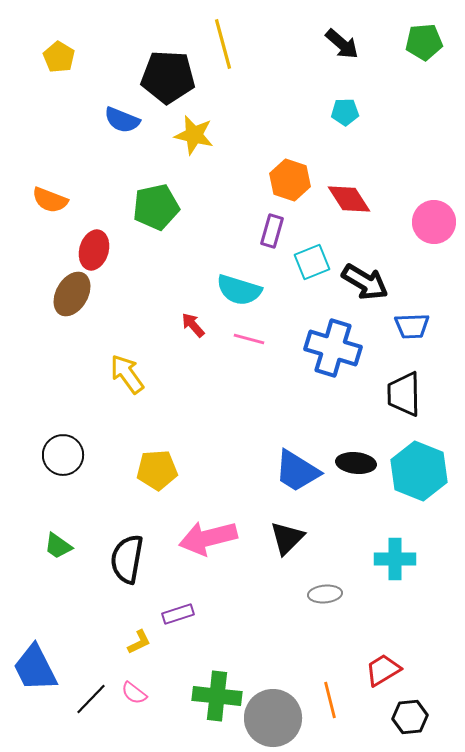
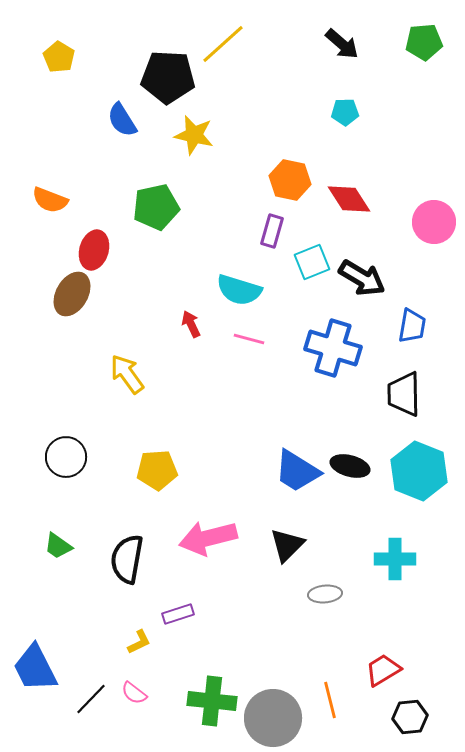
yellow line at (223, 44): rotated 63 degrees clockwise
blue semicircle at (122, 120): rotated 36 degrees clockwise
orange hexagon at (290, 180): rotated 6 degrees counterclockwise
black arrow at (365, 282): moved 3 px left, 4 px up
red arrow at (193, 325): moved 2 px left, 1 px up; rotated 16 degrees clockwise
blue trapezoid at (412, 326): rotated 78 degrees counterclockwise
black circle at (63, 455): moved 3 px right, 2 px down
black ellipse at (356, 463): moved 6 px left, 3 px down; rotated 9 degrees clockwise
black triangle at (287, 538): moved 7 px down
green cross at (217, 696): moved 5 px left, 5 px down
